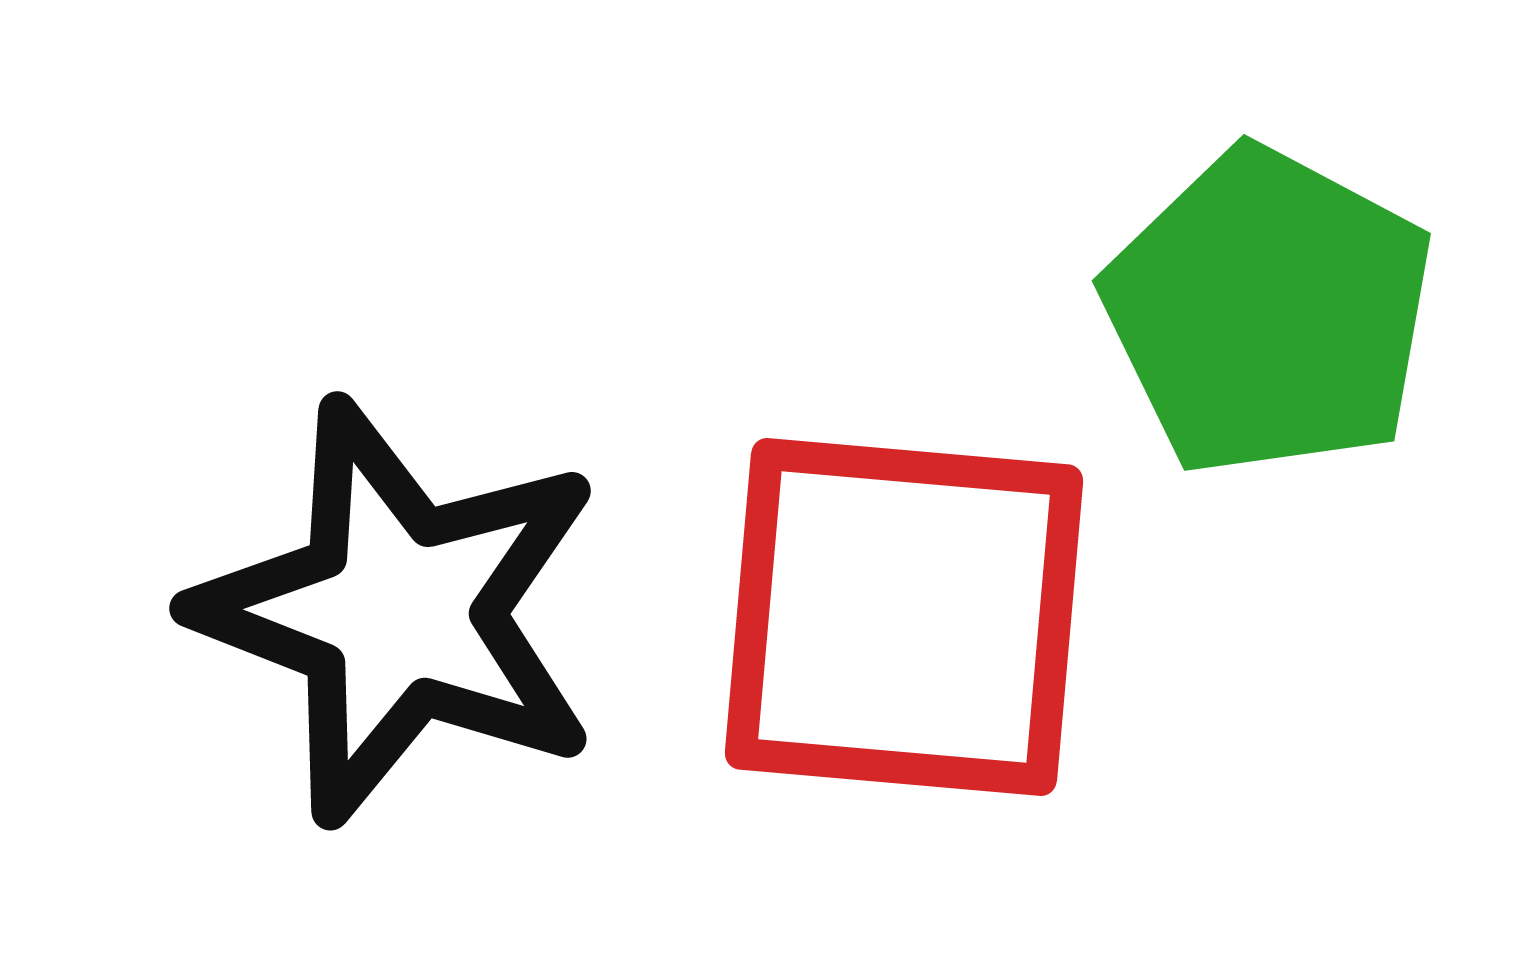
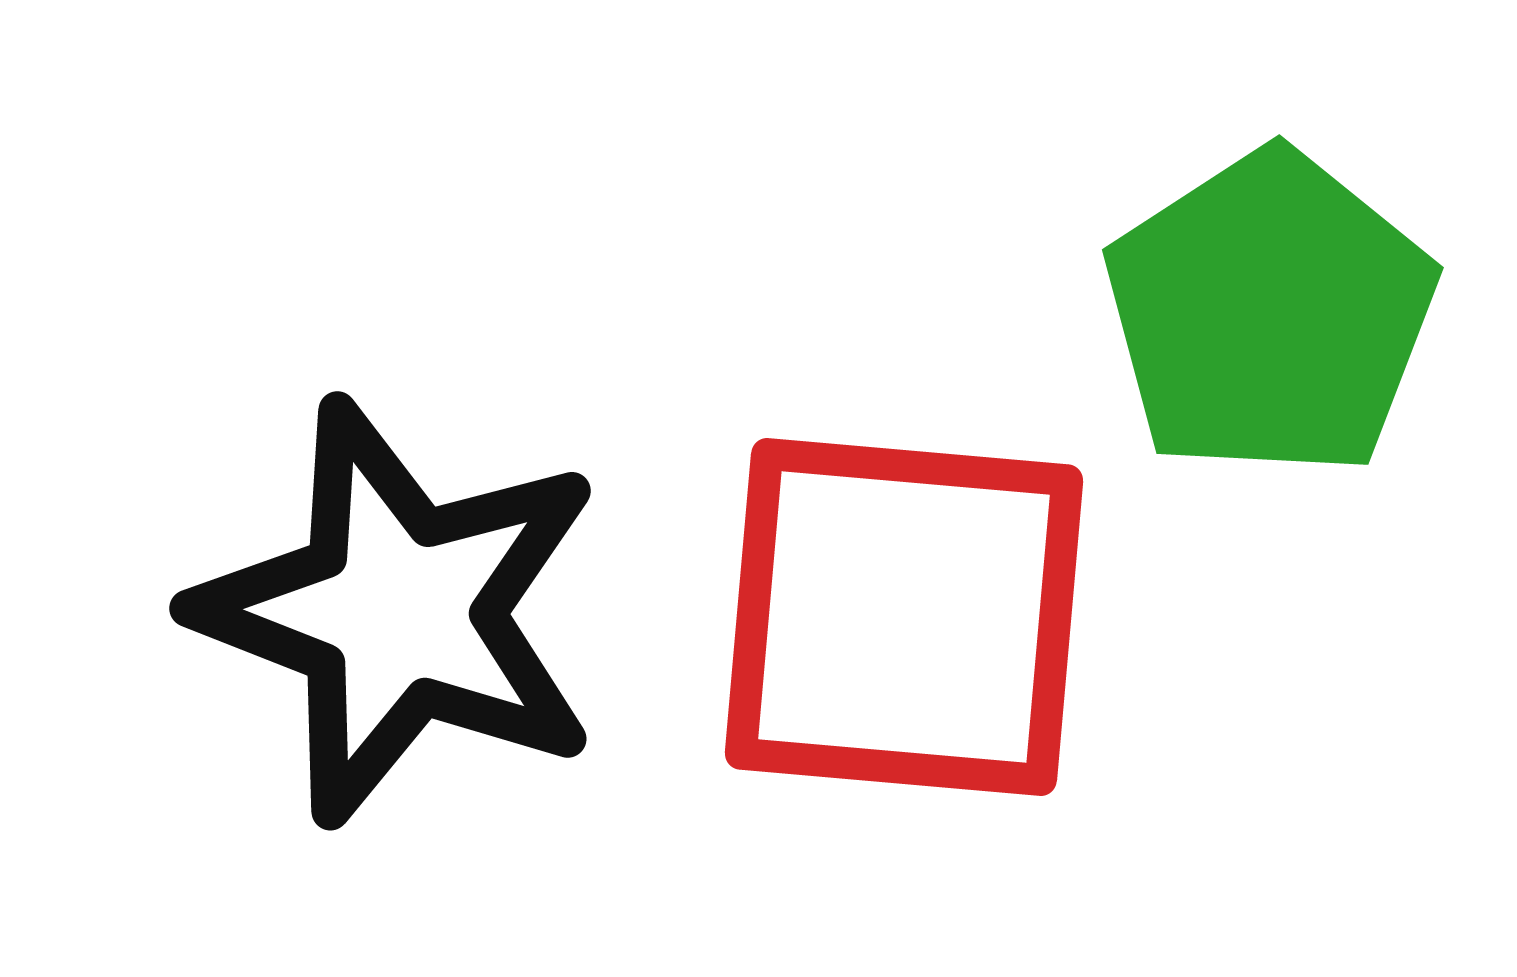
green pentagon: moved 1 px right, 2 px down; rotated 11 degrees clockwise
